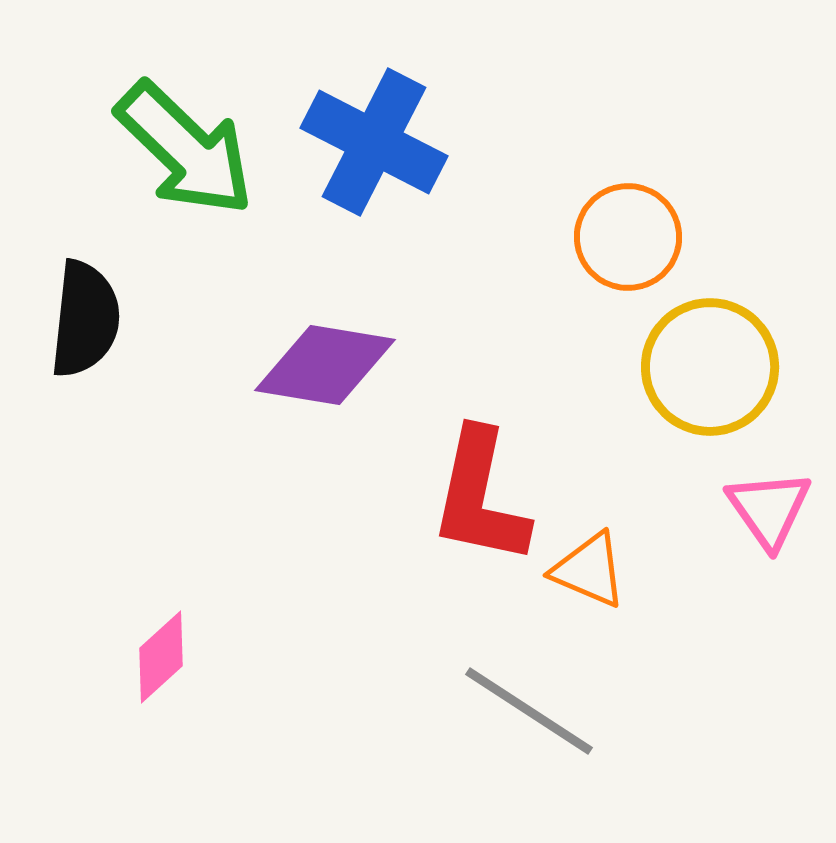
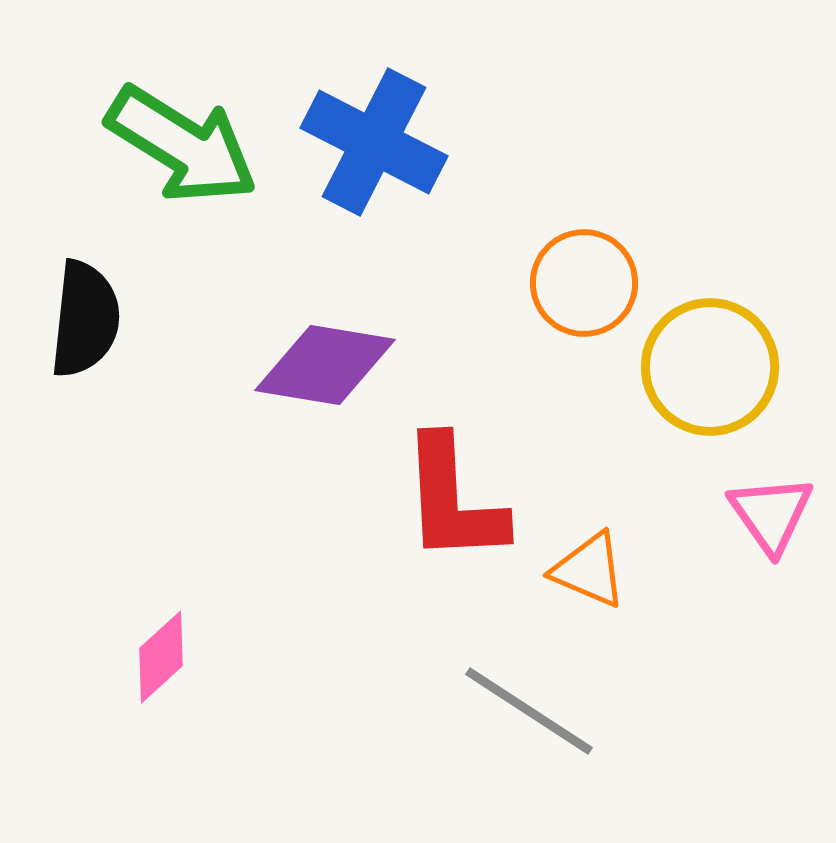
green arrow: moved 3 px left, 4 px up; rotated 12 degrees counterclockwise
orange circle: moved 44 px left, 46 px down
red L-shape: moved 27 px left, 3 px down; rotated 15 degrees counterclockwise
pink triangle: moved 2 px right, 5 px down
